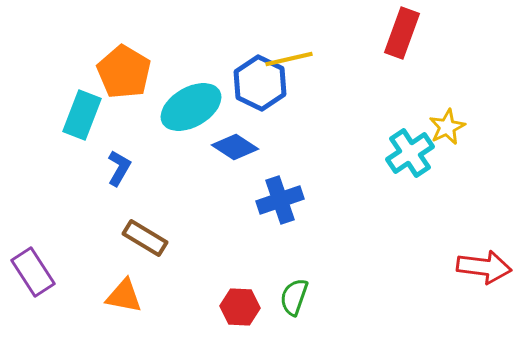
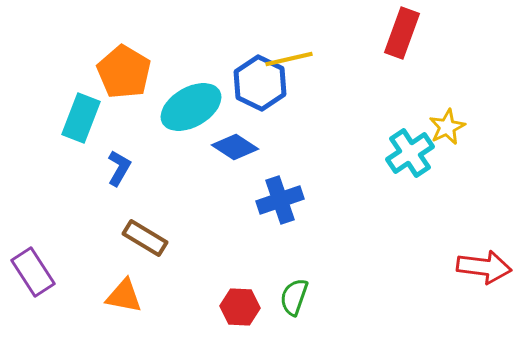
cyan rectangle: moved 1 px left, 3 px down
